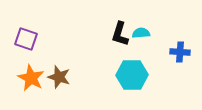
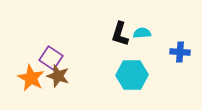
cyan semicircle: moved 1 px right
purple square: moved 25 px right, 19 px down; rotated 15 degrees clockwise
brown star: moved 1 px left, 1 px up
